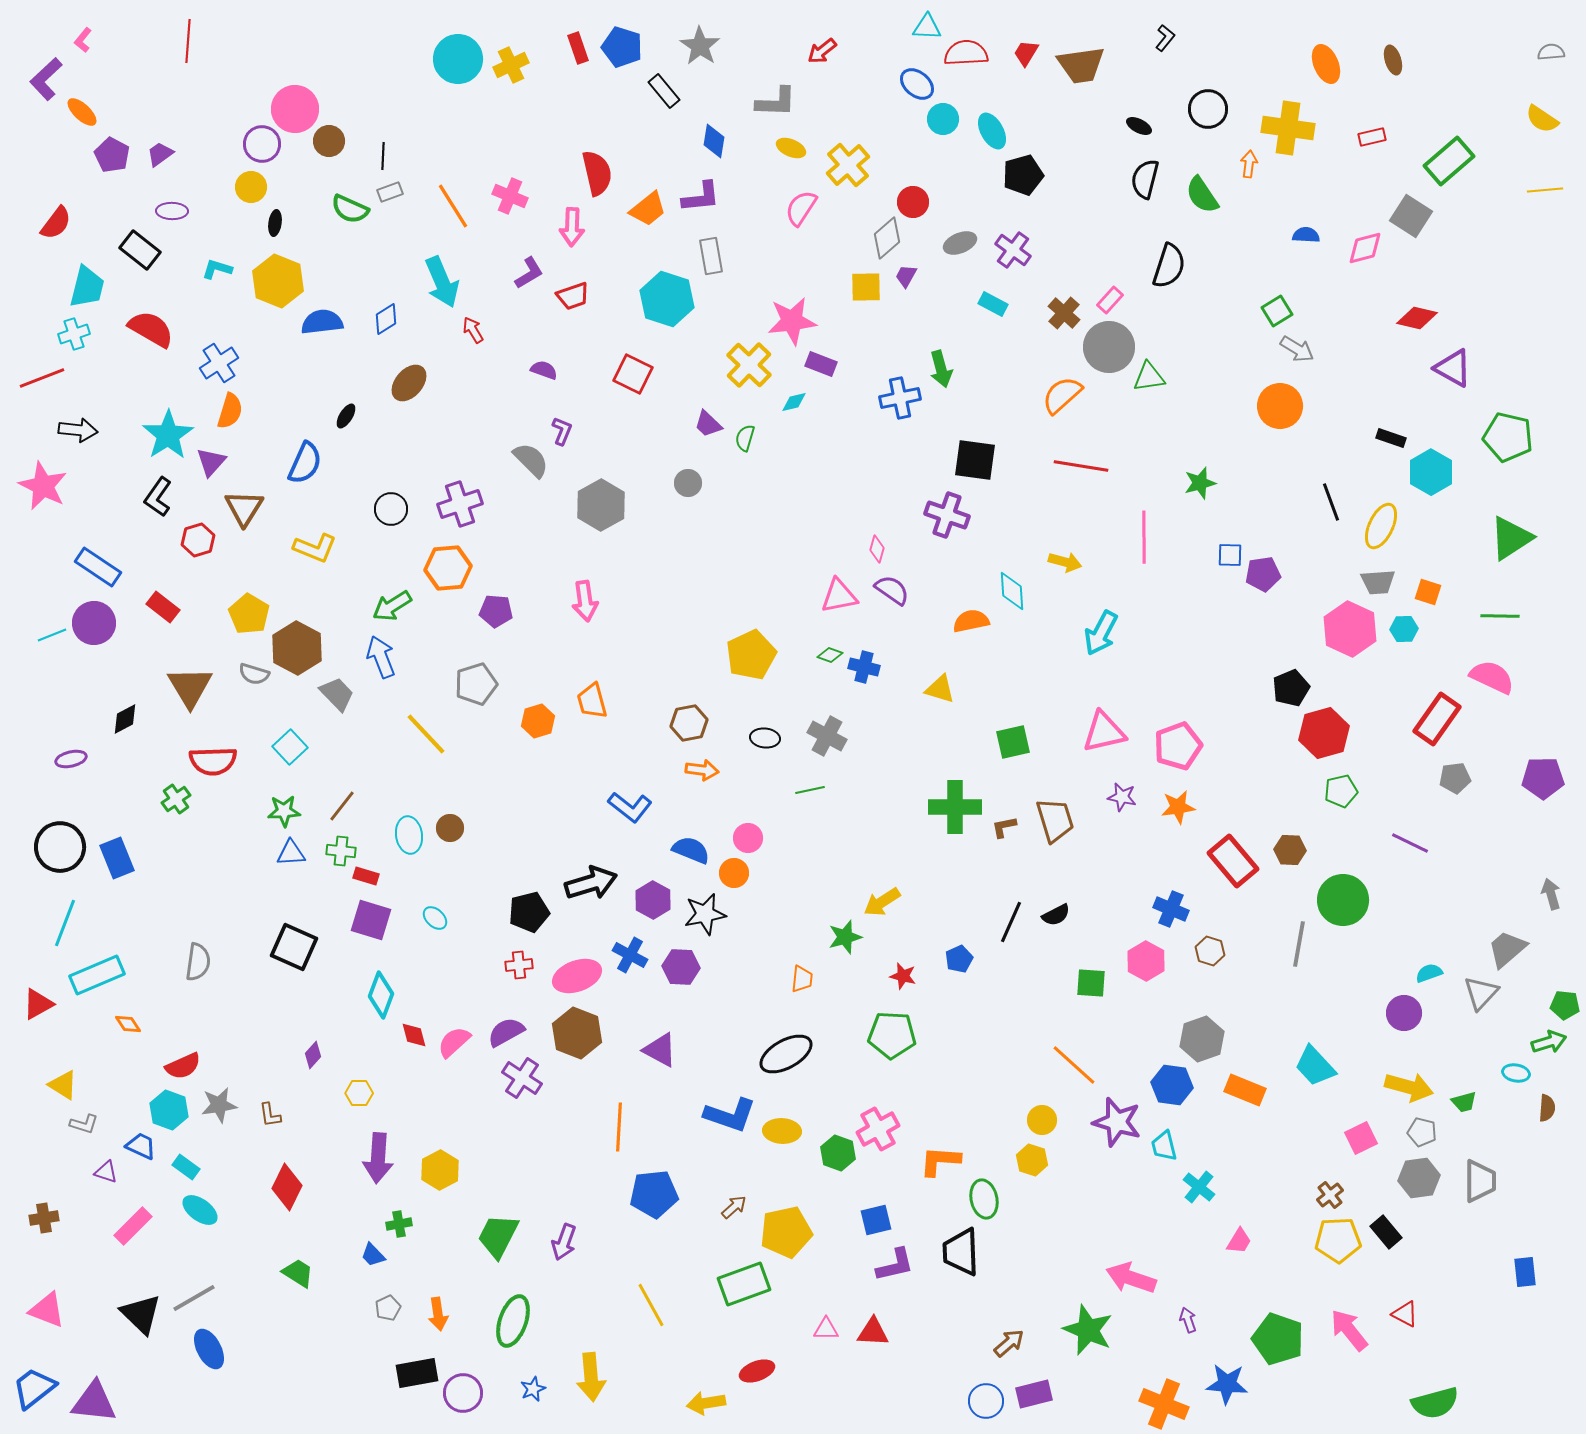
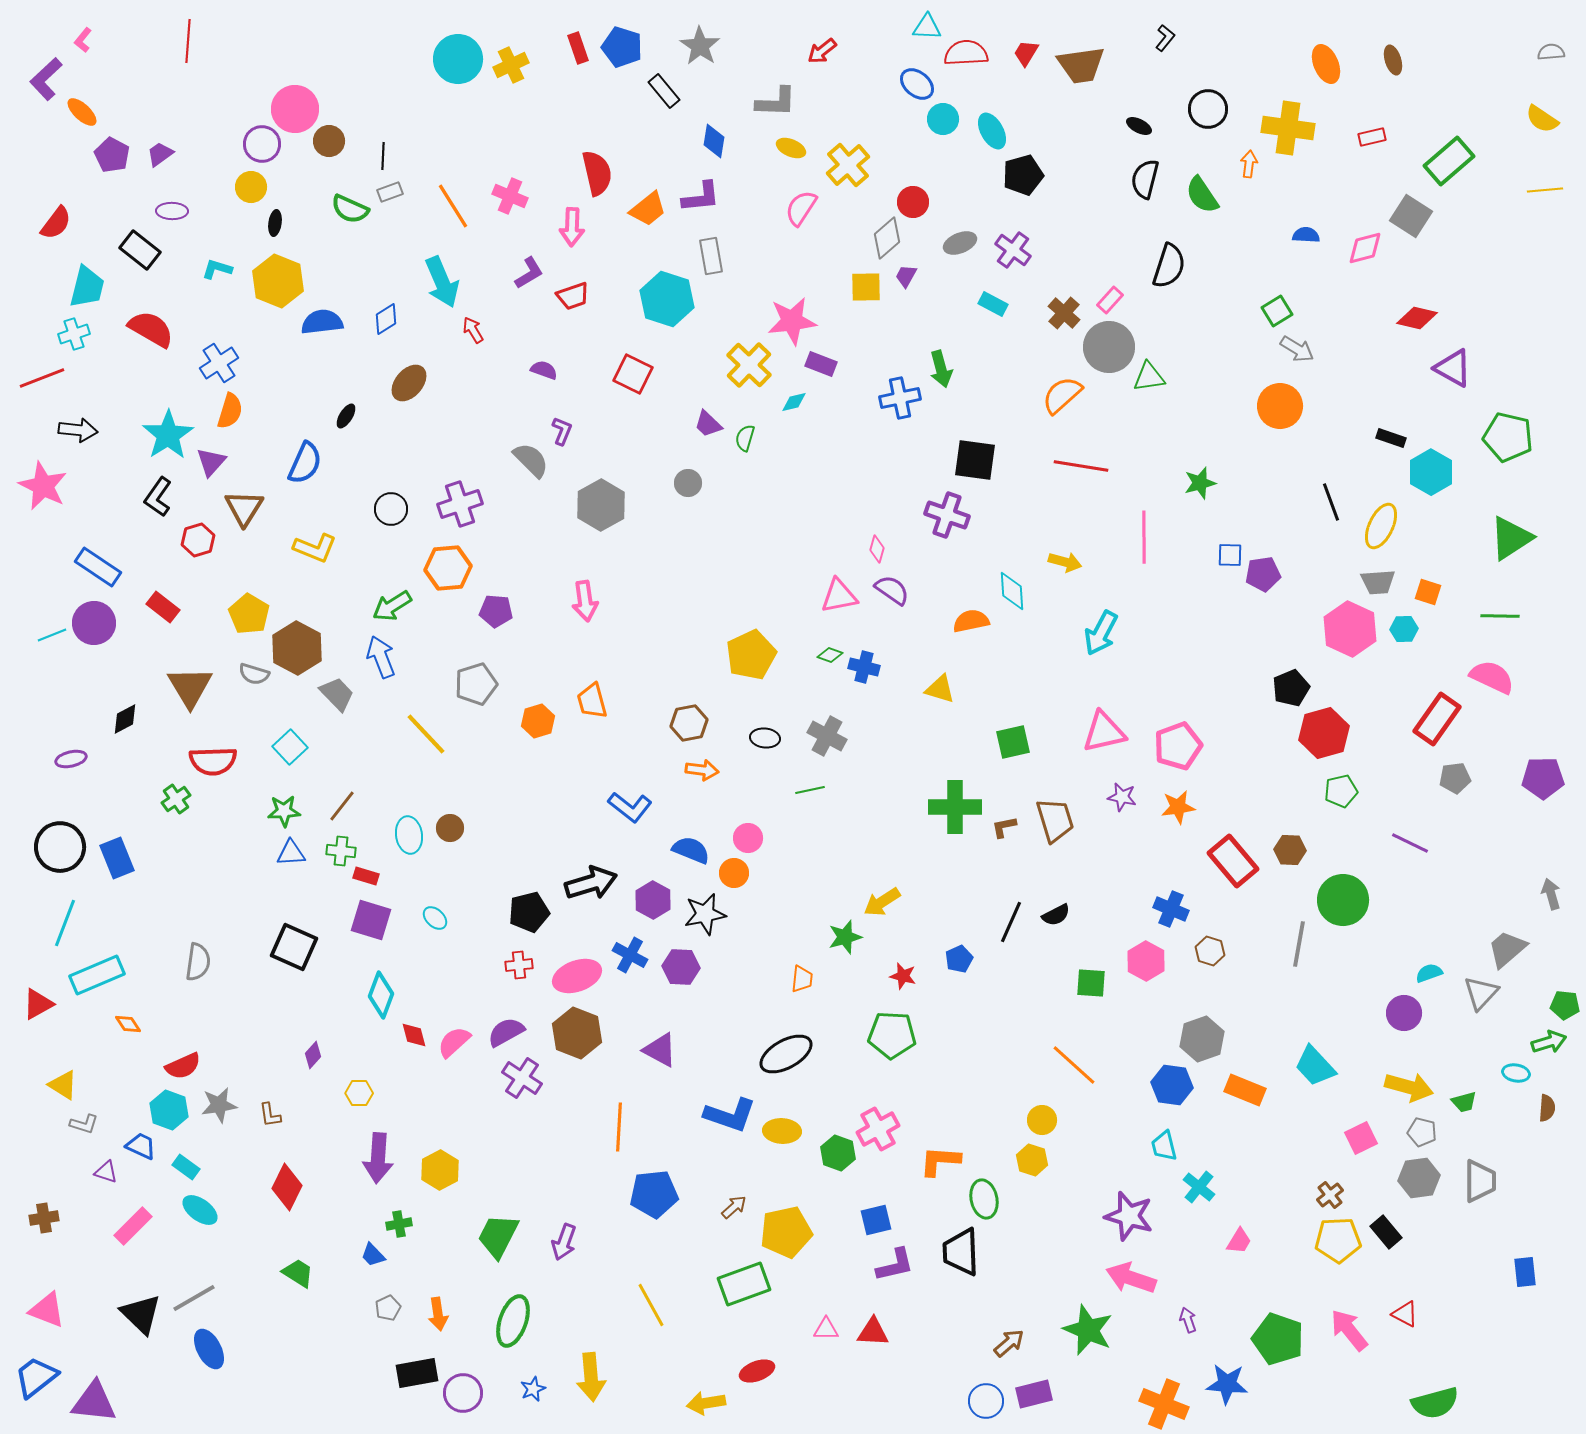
purple star at (1117, 1122): moved 12 px right, 94 px down
blue trapezoid at (34, 1388): moved 2 px right, 11 px up
